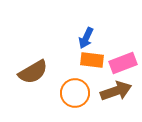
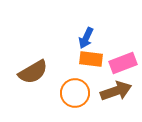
orange rectangle: moved 1 px left, 1 px up
